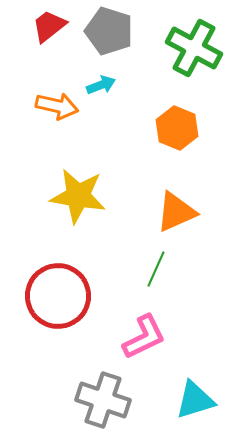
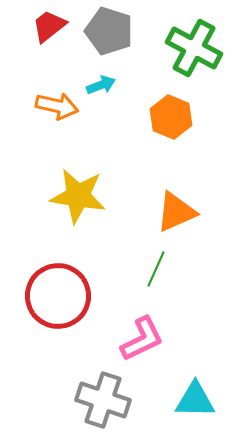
orange hexagon: moved 6 px left, 11 px up
pink L-shape: moved 2 px left, 2 px down
cyan triangle: rotated 18 degrees clockwise
